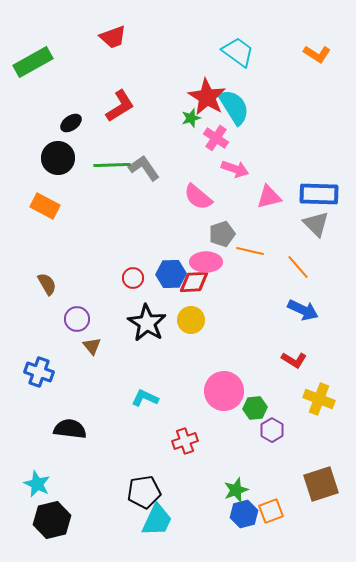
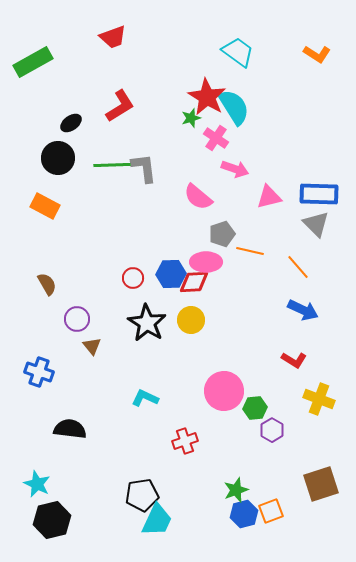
gray L-shape at (144, 168): rotated 28 degrees clockwise
black pentagon at (144, 492): moved 2 px left, 3 px down
